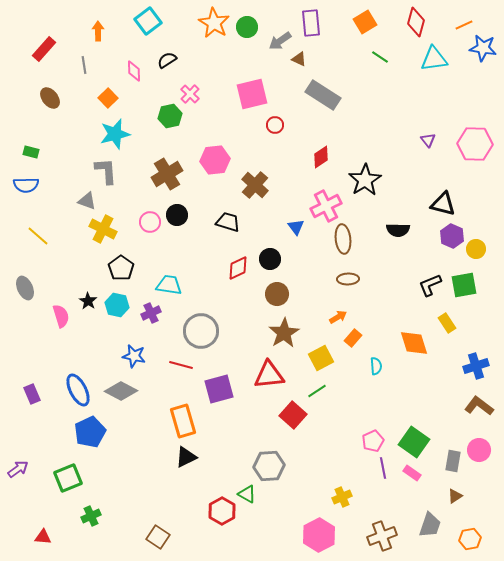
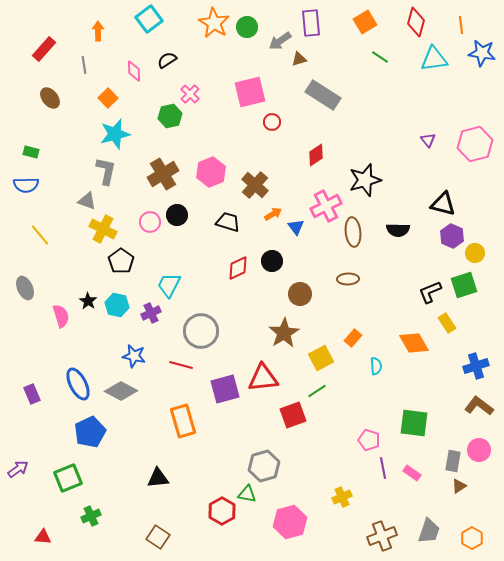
cyan square at (148, 21): moved 1 px right, 2 px up
orange line at (464, 25): moved 3 px left; rotated 72 degrees counterclockwise
blue star at (483, 48): moved 1 px left, 5 px down
brown triangle at (299, 59): rotated 42 degrees counterclockwise
pink square at (252, 94): moved 2 px left, 2 px up
red circle at (275, 125): moved 3 px left, 3 px up
pink hexagon at (475, 144): rotated 16 degrees counterclockwise
red diamond at (321, 157): moved 5 px left, 2 px up
pink hexagon at (215, 160): moved 4 px left, 12 px down; rotated 16 degrees counterclockwise
gray L-shape at (106, 171): rotated 16 degrees clockwise
brown cross at (167, 174): moved 4 px left
black star at (365, 180): rotated 16 degrees clockwise
yellow line at (38, 236): moved 2 px right, 1 px up; rotated 10 degrees clockwise
brown ellipse at (343, 239): moved 10 px right, 7 px up
yellow circle at (476, 249): moved 1 px left, 4 px down
black circle at (270, 259): moved 2 px right, 2 px down
black pentagon at (121, 268): moved 7 px up
cyan trapezoid at (169, 285): rotated 72 degrees counterclockwise
black L-shape at (430, 285): moved 7 px down
green square at (464, 285): rotated 8 degrees counterclockwise
brown circle at (277, 294): moved 23 px right
orange arrow at (338, 317): moved 65 px left, 103 px up
orange diamond at (414, 343): rotated 12 degrees counterclockwise
red triangle at (269, 375): moved 6 px left, 3 px down
purple square at (219, 389): moved 6 px right
blue ellipse at (78, 390): moved 6 px up
red square at (293, 415): rotated 28 degrees clockwise
pink pentagon at (373, 441): moved 4 px left, 1 px up; rotated 30 degrees counterclockwise
green square at (414, 442): moved 19 px up; rotated 28 degrees counterclockwise
black triangle at (186, 457): moved 28 px left, 21 px down; rotated 20 degrees clockwise
gray hexagon at (269, 466): moved 5 px left; rotated 12 degrees counterclockwise
green triangle at (247, 494): rotated 18 degrees counterclockwise
brown triangle at (455, 496): moved 4 px right, 10 px up
gray trapezoid at (430, 525): moved 1 px left, 6 px down
pink hexagon at (319, 535): moved 29 px left, 13 px up; rotated 12 degrees clockwise
orange hexagon at (470, 539): moved 2 px right, 1 px up; rotated 20 degrees counterclockwise
